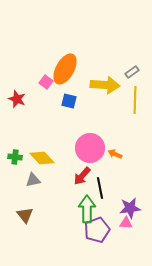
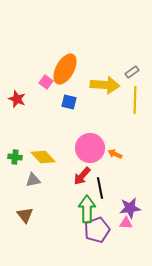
blue square: moved 1 px down
yellow diamond: moved 1 px right, 1 px up
